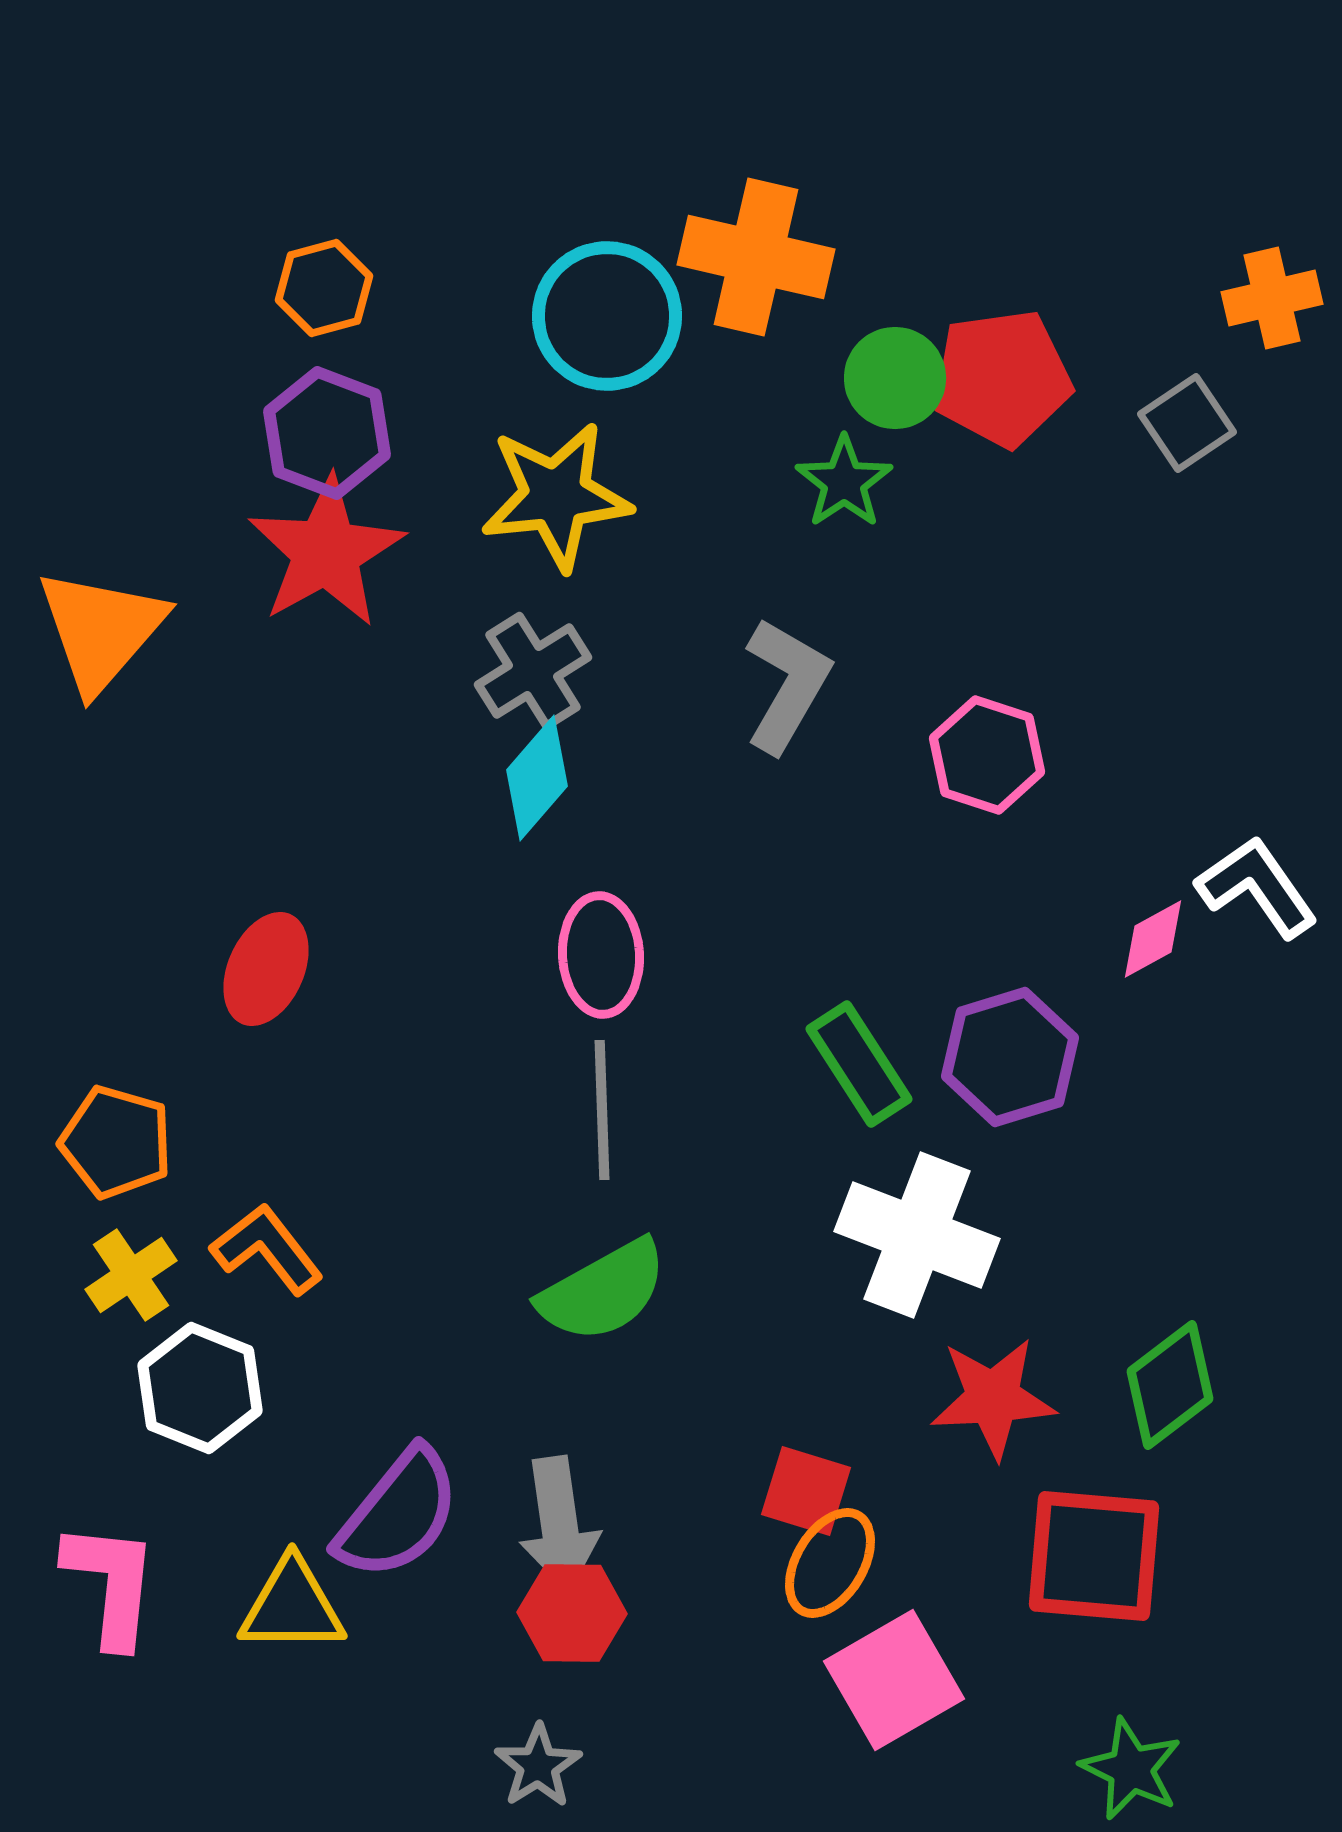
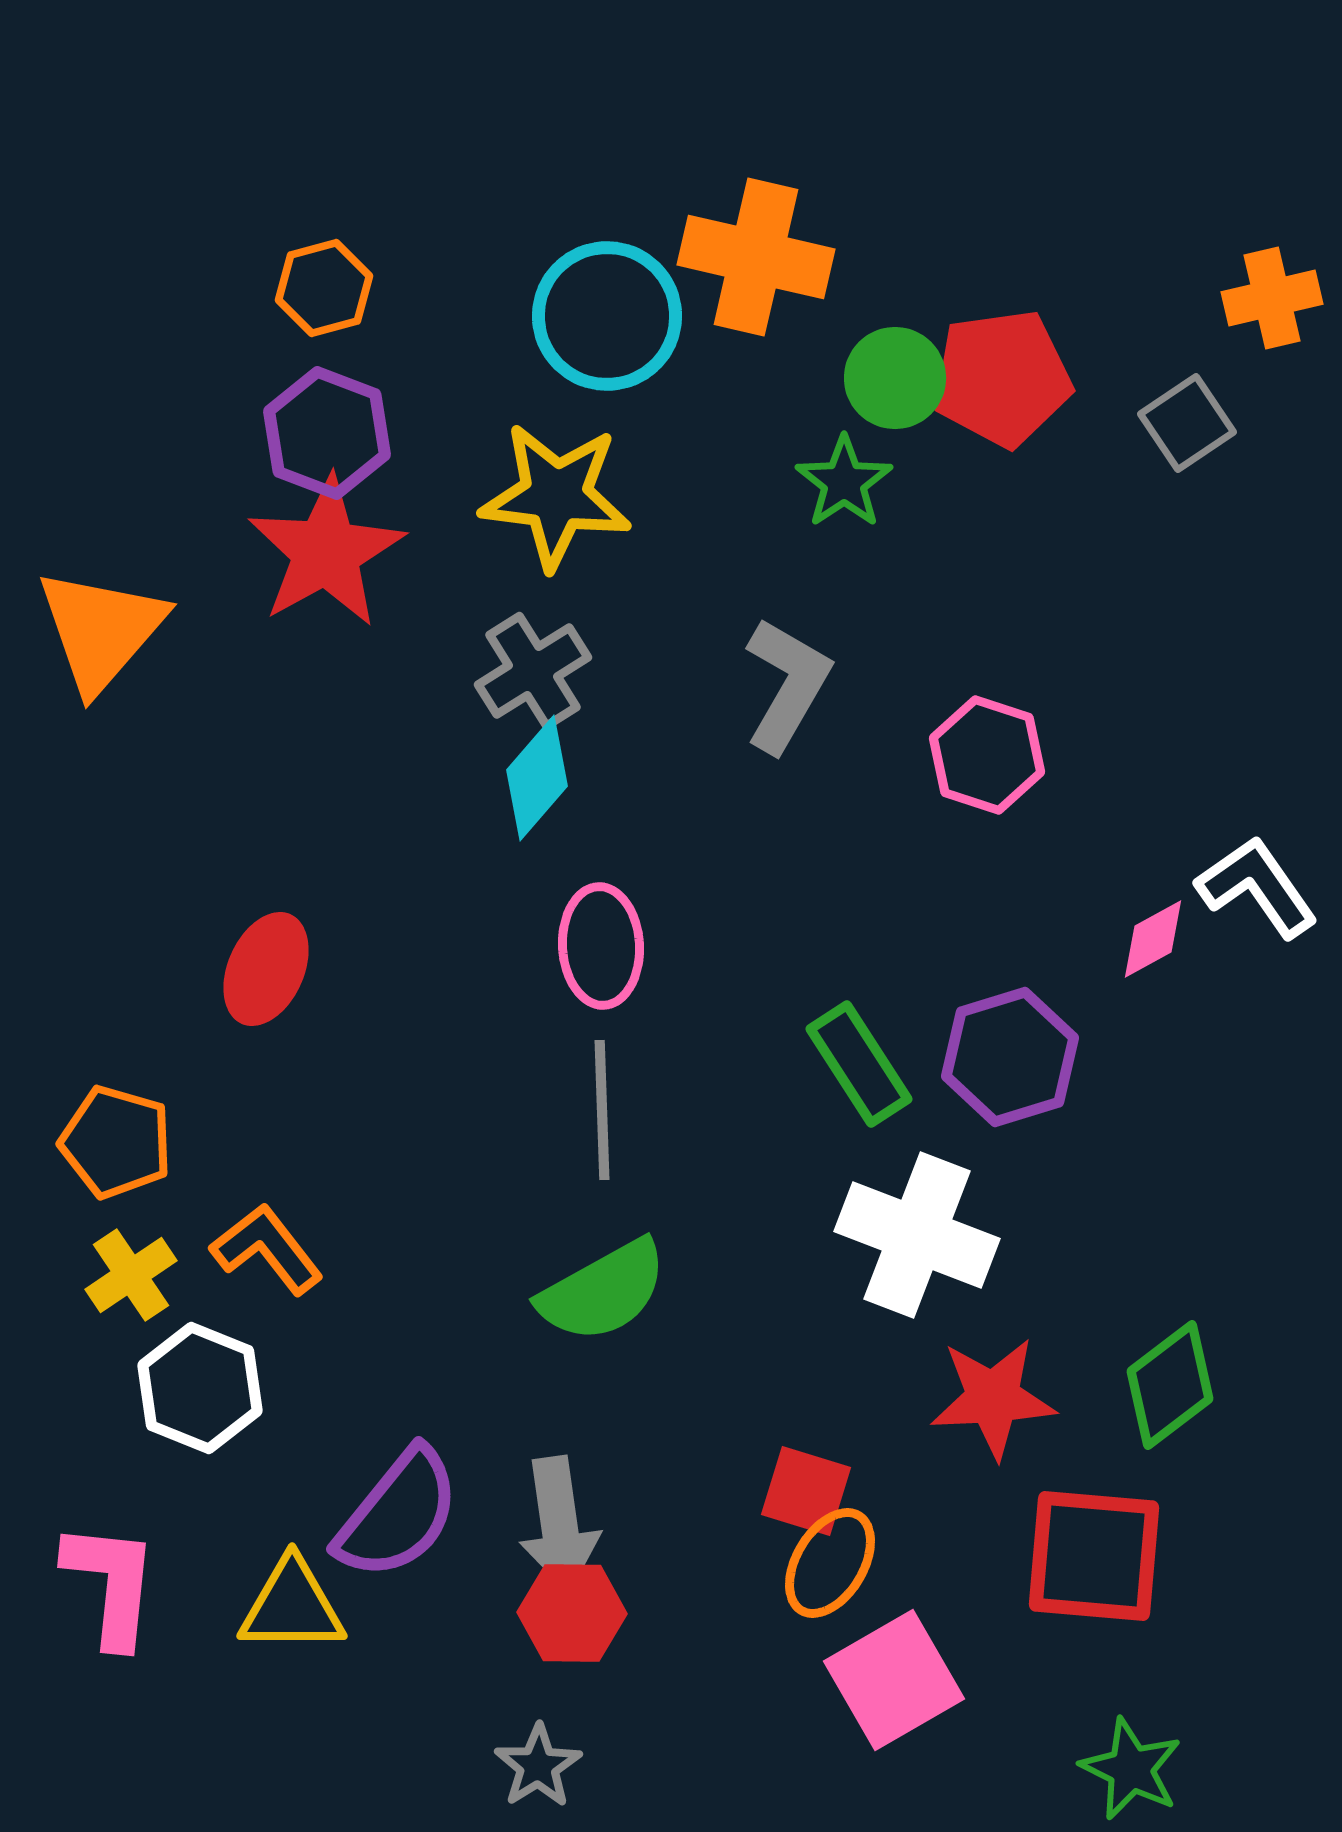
yellow star at (556, 496): rotated 13 degrees clockwise
pink ellipse at (601, 955): moved 9 px up
